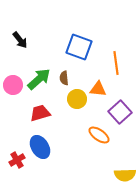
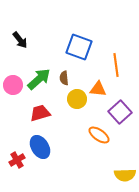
orange line: moved 2 px down
